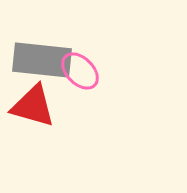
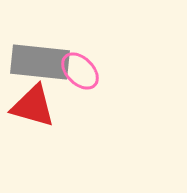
gray rectangle: moved 2 px left, 2 px down
